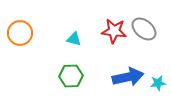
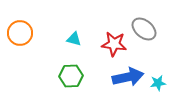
red star: moved 13 px down
